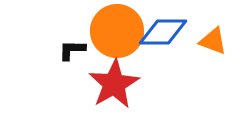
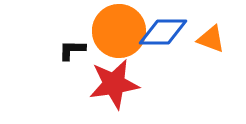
orange circle: moved 2 px right
orange triangle: moved 2 px left, 2 px up
red star: rotated 21 degrees clockwise
